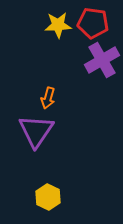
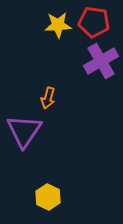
red pentagon: moved 1 px right, 1 px up
purple cross: moved 1 px left, 1 px down
purple triangle: moved 12 px left
